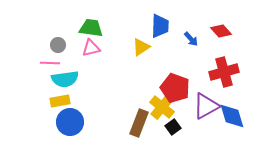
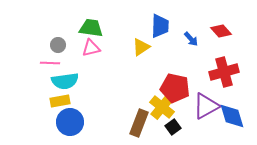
cyan semicircle: moved 2 px down
red pentagon: rotated 8 degrees counterclockwise
